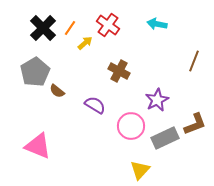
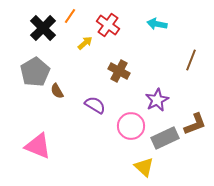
orange line: moved 12 px up
brown line: moved 3 px left, 1 px up
brown semicircle: rotated 21 degrees clockwise
yellow triangle: moved 4 px right, 3 px up; rotated 30 degrees counterclockwise
